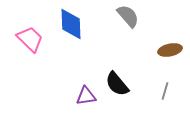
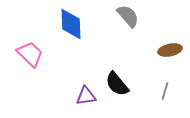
pink trapezoid: moved 15 px down
